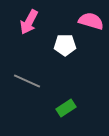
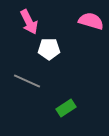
pink arrow: rotated 55 degrees counterclockwise
white pentagon: moved 16 px left, 4 px down
